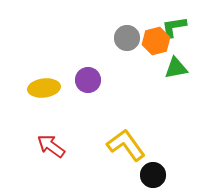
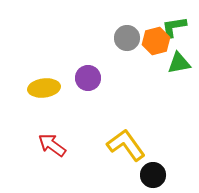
green triangle: moved 3 px right, 5 px up
purple circle: moved 2 px up
red arrow: moved 1 px right, 1 px up
